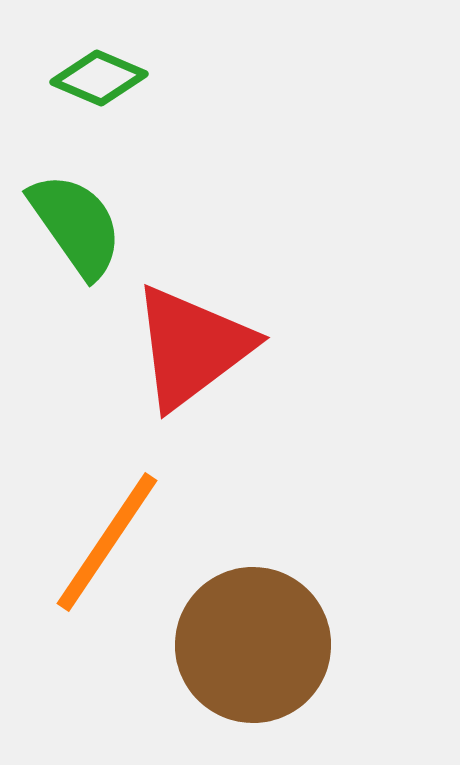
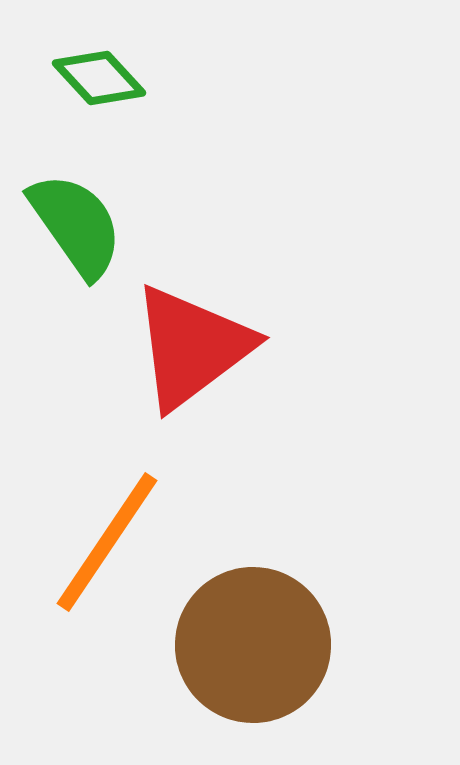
green diamond: rotated 24 degrees clockwise
